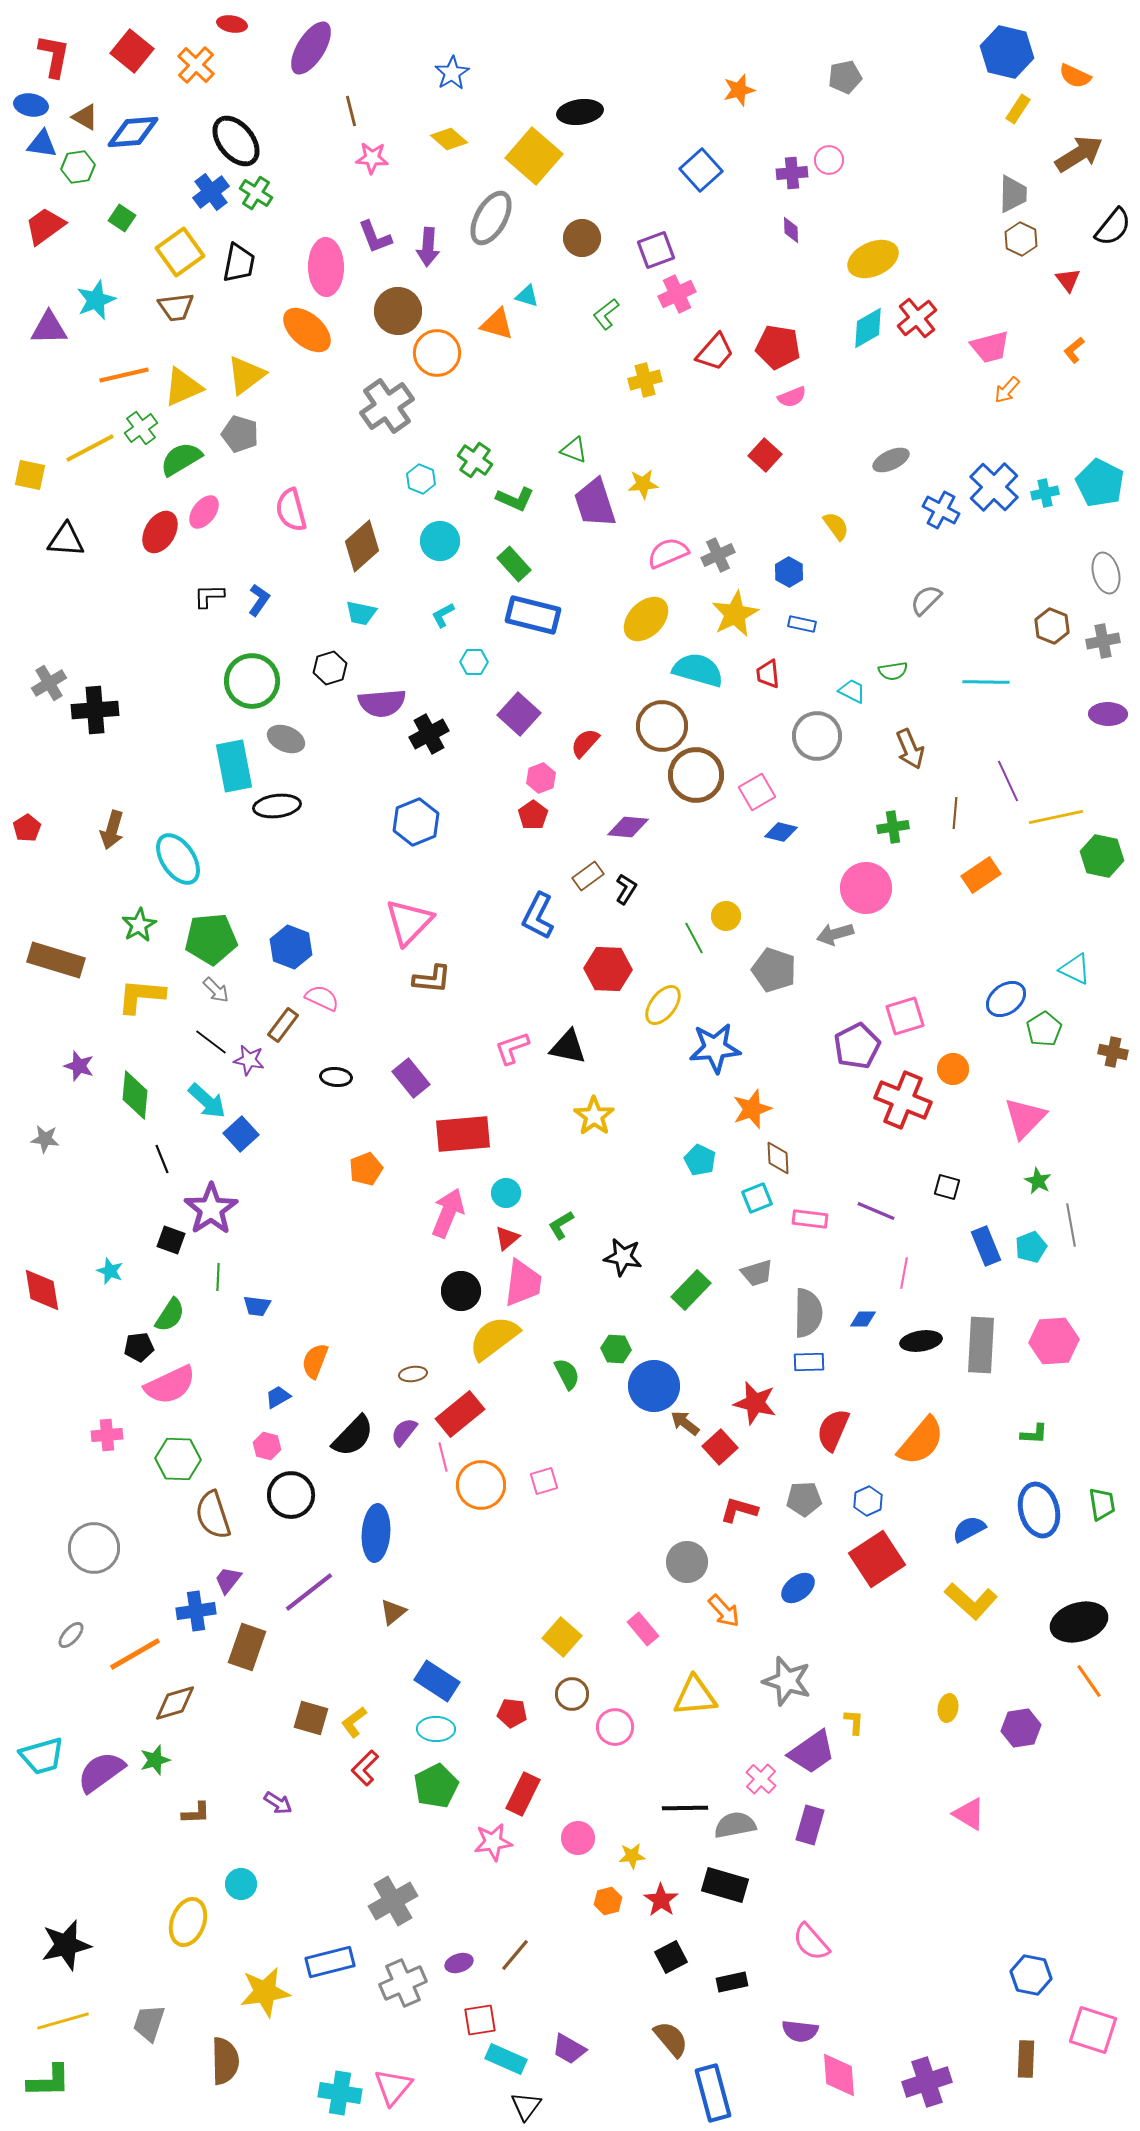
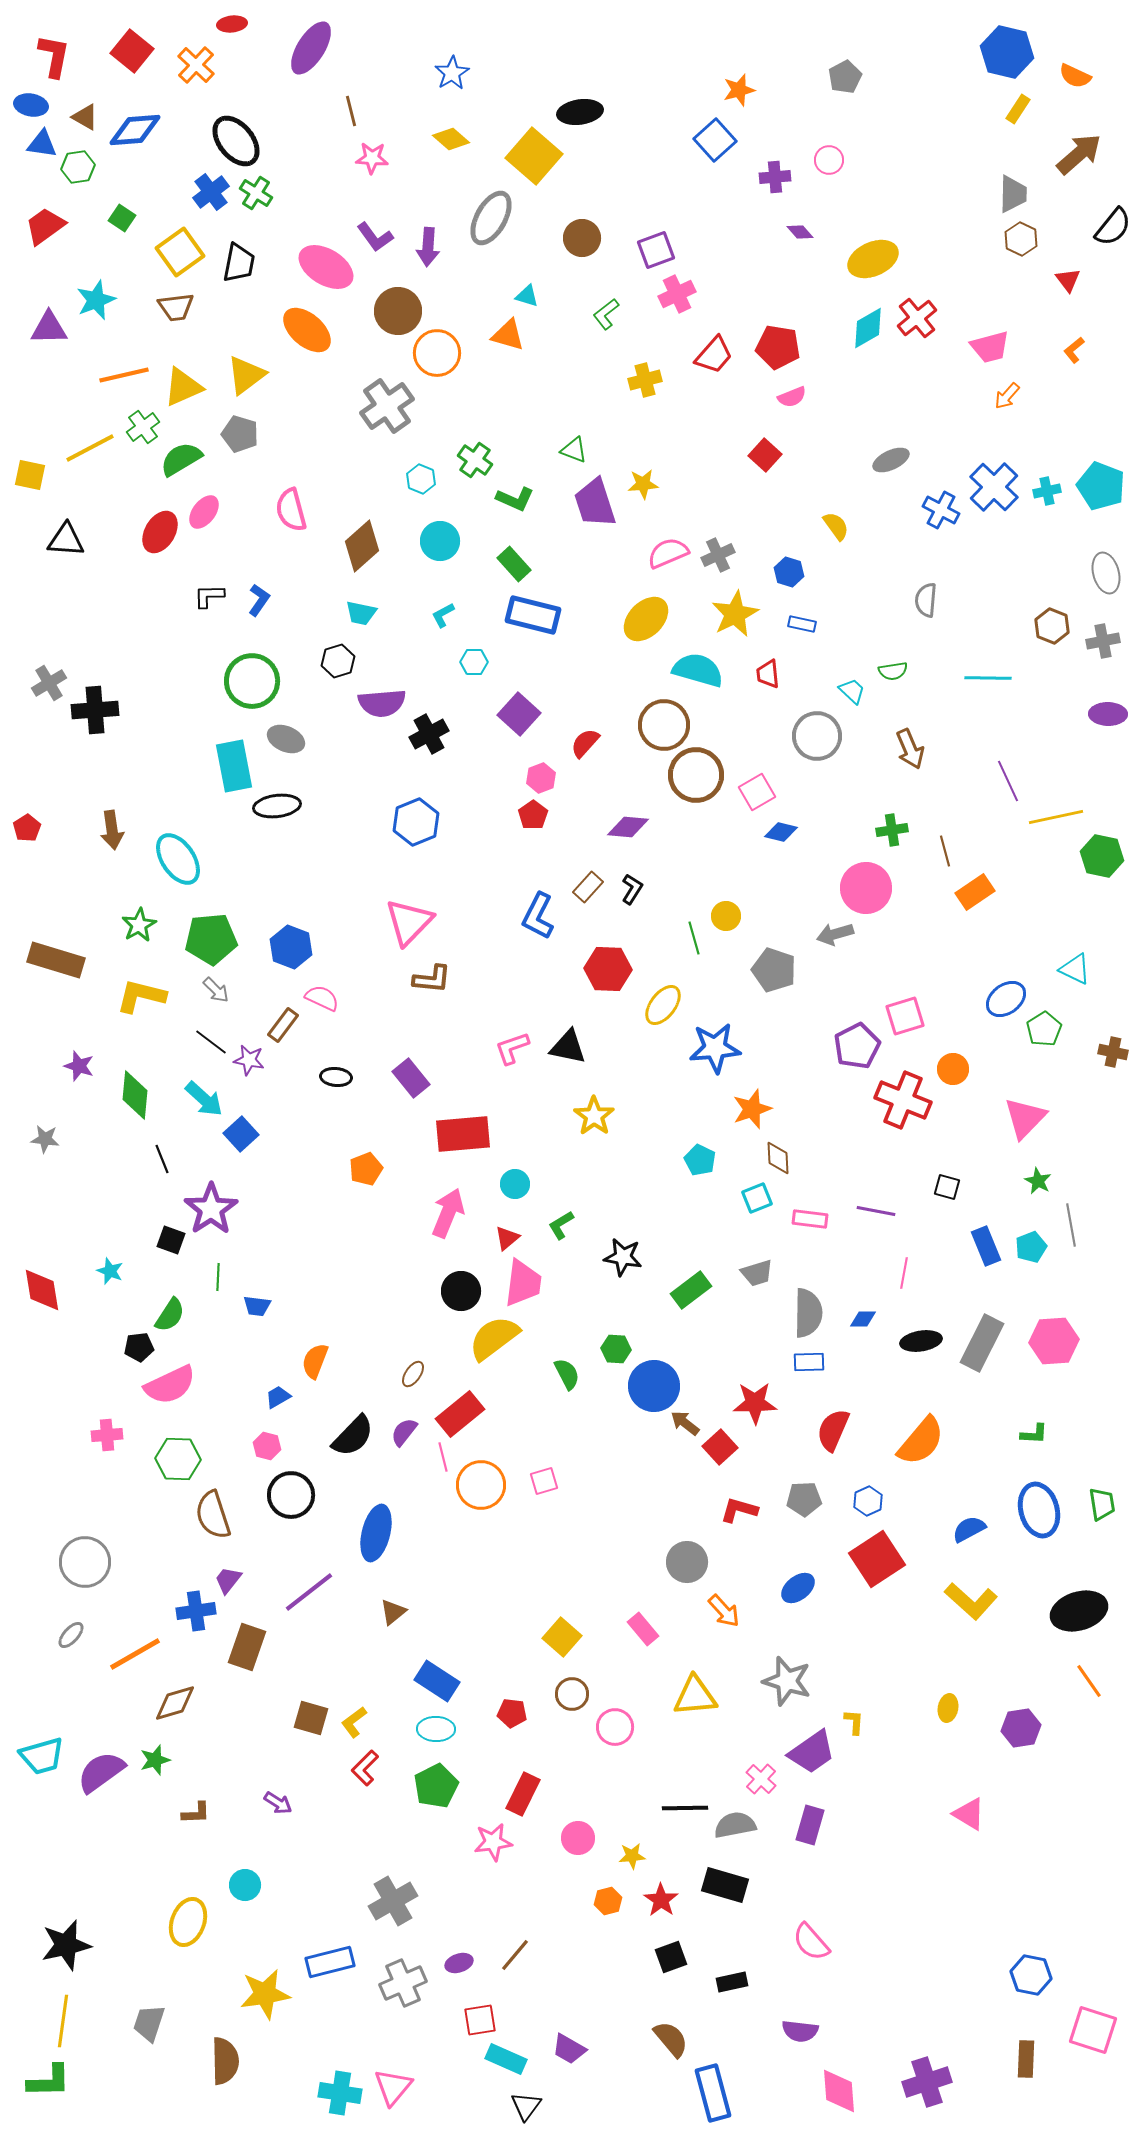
red ellipse at (232, 24): rotated 16 degrees counterclockwise
gray pentagon at (845, 77): rotated 16 degrees counterclockwise
blue diamond at (133, 132): moved 2 px right, 2 px up
yellow diamond at (449, 139): moved 2 px right
brown arrow at (1079, 154): rotated 9 degrees counterclockwise
blue square at (701, 170): moved 14 px right, 30 px up
purple cross at (792, 173): moved 17 px left, 4 px down
purple diamond at (791, 230): moved 9 px right, 2 px down; rotated 40 degrees counterclockwise
purple L-shape at (375, 237): rotated 15 degrees counterclockwise
pink ellipse at (326, 267): rotated 58 degrees counterclockwise
orange triangle at (497, 324): moved 11 px right, 11 px down
red trapezoid at (715, 352): moved 1 px left, 3 px down
orange arrow at (1007, 390): moved 6 px down
green cross at (141, 428): moved 2 px right, 1 px up
cyan pentagon at (1100, 483): moved 1 px right, 3 px down; rotated 6 degrees counterclockwise
cyan cross at (1045, 493): moved 2 px right, 2 px up
blue hexagon at (789, 572): rotated 12 degrees counterclockwise
gray semicircle at (926, 600): rotated 40 degrees counterclockwise
black hexagon at (330, 668): moved 8 px right, 7 px up
cyan line at (986, 682): moved 2 px right, 4 px up
cyan trapezoid at (852, 691): rotated 16 degrees clockwise
brown circle at (662, 726): moved 2 px right, 1 px up
brown line at (955, 813): moved 10 px left, 38 px down; rotated 20 degrees counterclockwise
green cross at (893, 827): moved 1 px left, 3 px down
brown arrow at (112, 830): rotated 24 degrees counterclockwise
orange rectangle at (981, 875): moved 6 px left, 17 px down
brown rectangle at (588, 876): moved 11 px down; rotated 12 degrees counterclockwise
black L-shape at (626, 889): moved 6 px right
green line at (694, 938): rotated 12 degrees clockwise
yellow L-shape at (141, 996): rotated 9 degrees clockwise
cyan arrow at (207, 1101): moved 3 px left, 2 px up
cyan circle at (506, 1193): moved 9 px right, 9 px up
purple line at (876, 1211): rotated 12 degrees counterclockwise
green rectangle at (691, 1290): rotated 9 degrees clockwise
gray rectangle at (981, 1345): moved 1 px right, 2 px up; rotated 24 degrees clockwise
brown ellipse at (413, 1374): rotated 48 degrees counterclockwise
red star at (755, 1403): rotated 15 degrees counterclockwise
blue ellipse at (376, 1533): rotated 10 degrees clockwise
gray circle at (94, 1548): moved 9 px left, 14 px down
black ellipse at (1079, 1622): moved 11 px up
cyan circle at (241, 1884): moved 4 px right, 1 px down
black square at (671, 1957): rotated 8 degrees clockwise
yellow star at (265, 1992): moved 2 px down
yellow line at (63, 2021): rotated 66 degrees counterclockwise
pink diamond at (839, 2075): moved 16 px down
